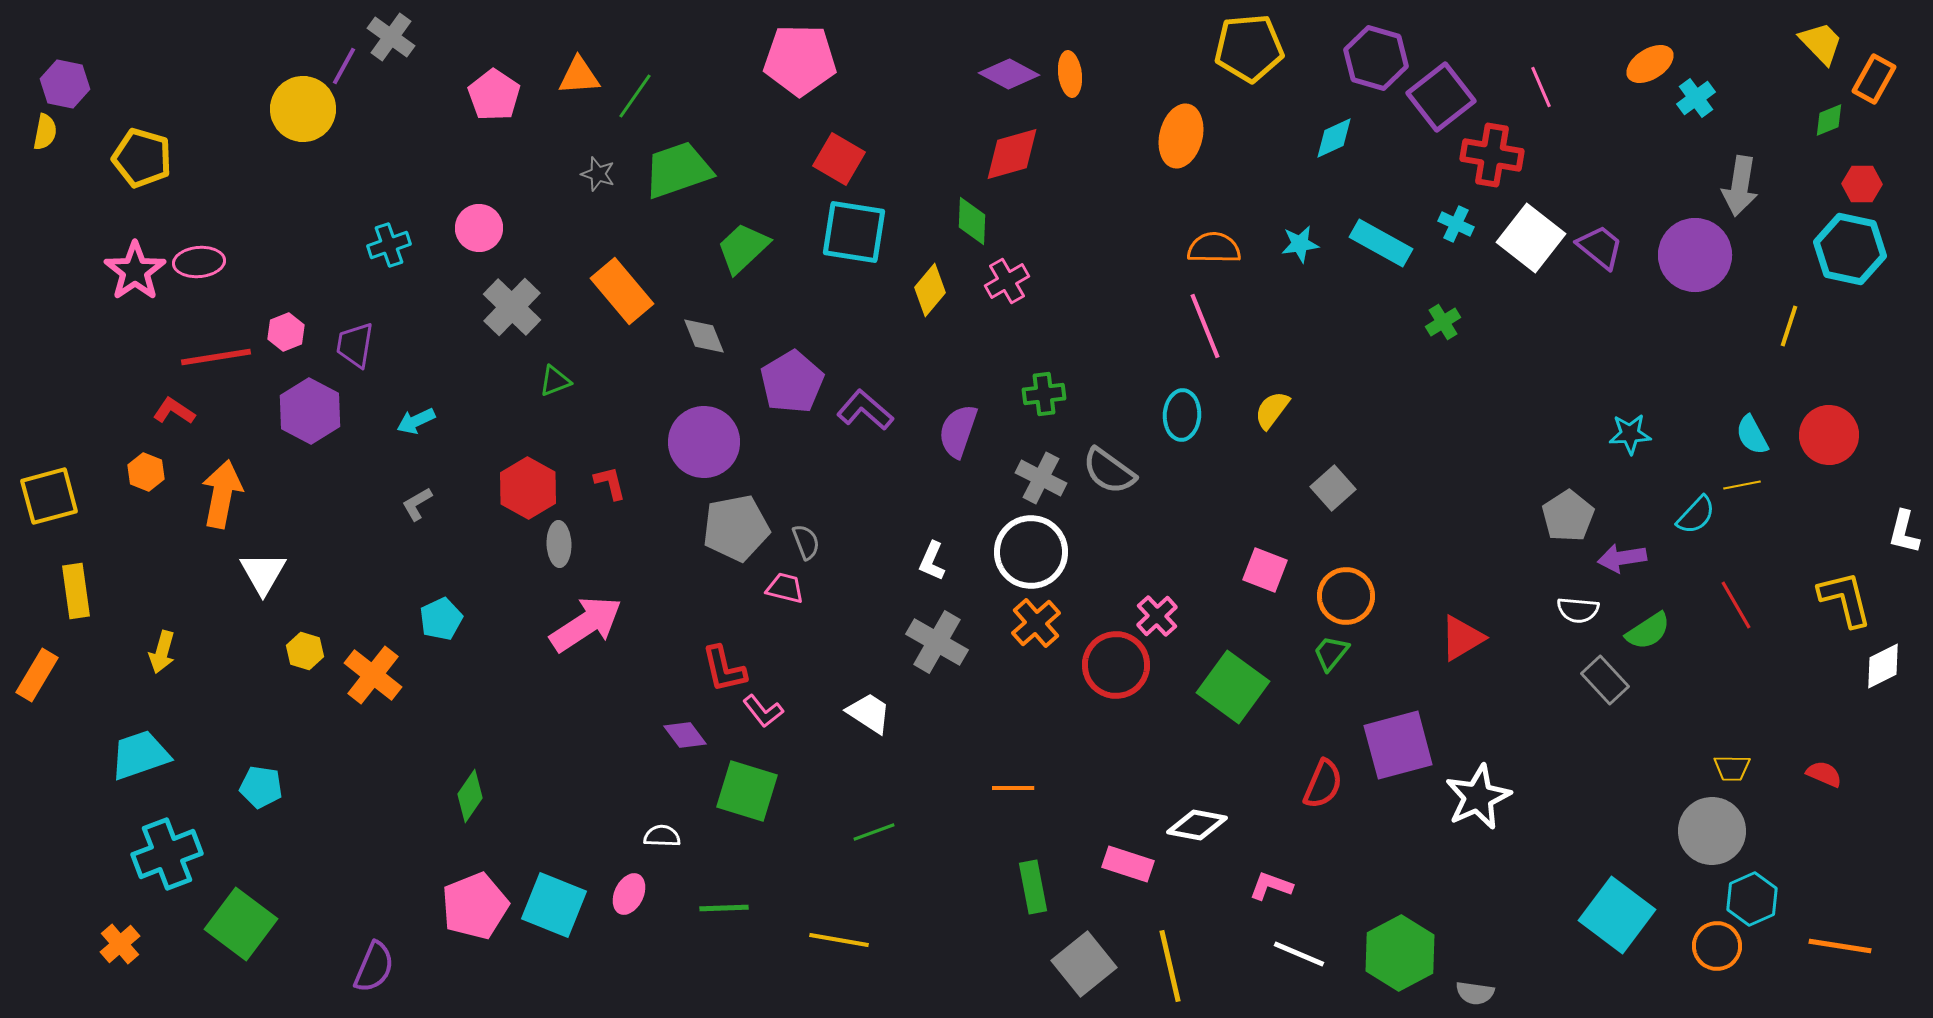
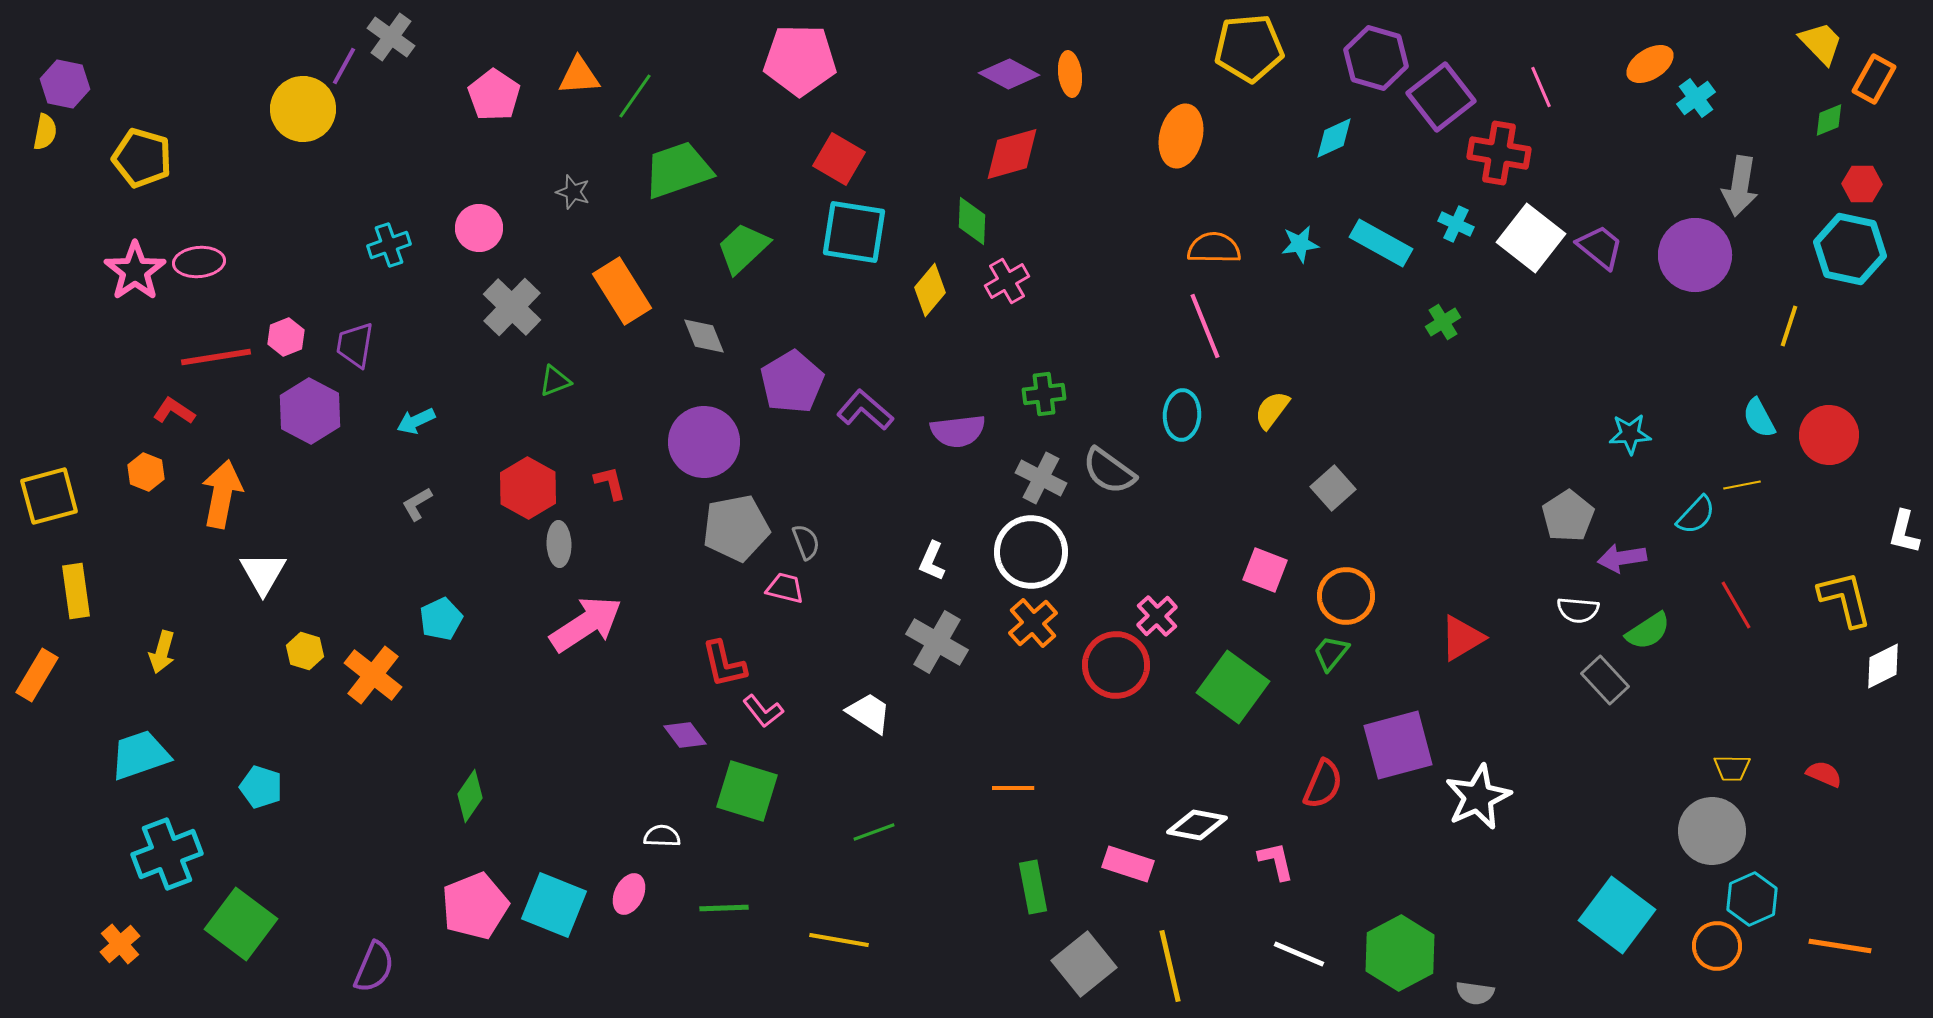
red cross at (1492, 155): moved 7 px right, 2 px up
gray star at (598, 174): moved 25 px left, 18 px down
orange rectangle at (622, 291): rotated 8 degrees clockwise
pink hexagon at (286, 332): moved 5 px down
purple semicircle at (958, 431): rotated 116 degrees counterclockwise
cyan semicircle at (1752, 435): moved 7 px right, 17 px up
orange cross at (1036, 623): moved 3 px left
red L-shape at (724, 669): moved 5 px up
cyan pentagon at (261, 787): rotated 9 degrees clockwise
pink L-shape at (1271, 886): moved 5 px right, 25 px up; rotated 57 degrees clockwise
